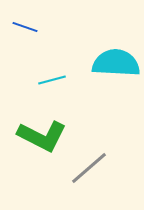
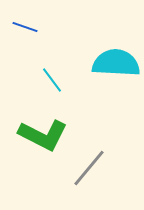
cyan line: rotated 68 degrees clockwise
green L-shape: moved 1 px right, 1 px up
gray line: rotated 9 degrees counterclockwise
